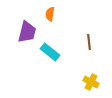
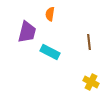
cyan rectangle: rotated 12 degrees counterclockwise
